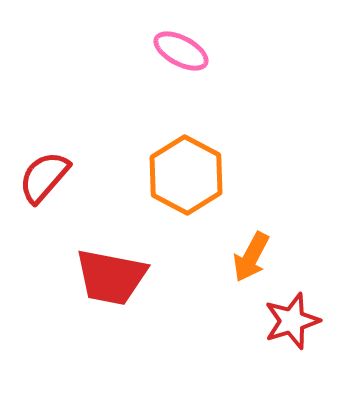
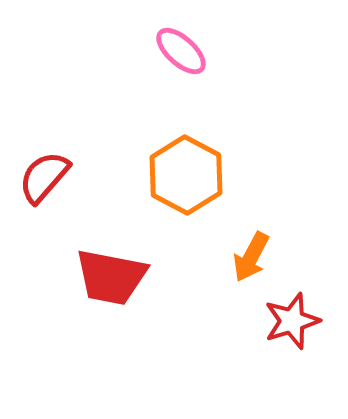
pink ellipse: rotated 14 degrees clockwise
